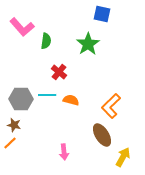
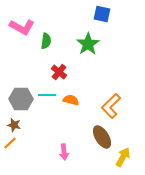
pink L-shape: rotated 20 degrees counterclockwise
brown ellipse: moved 2 px down
